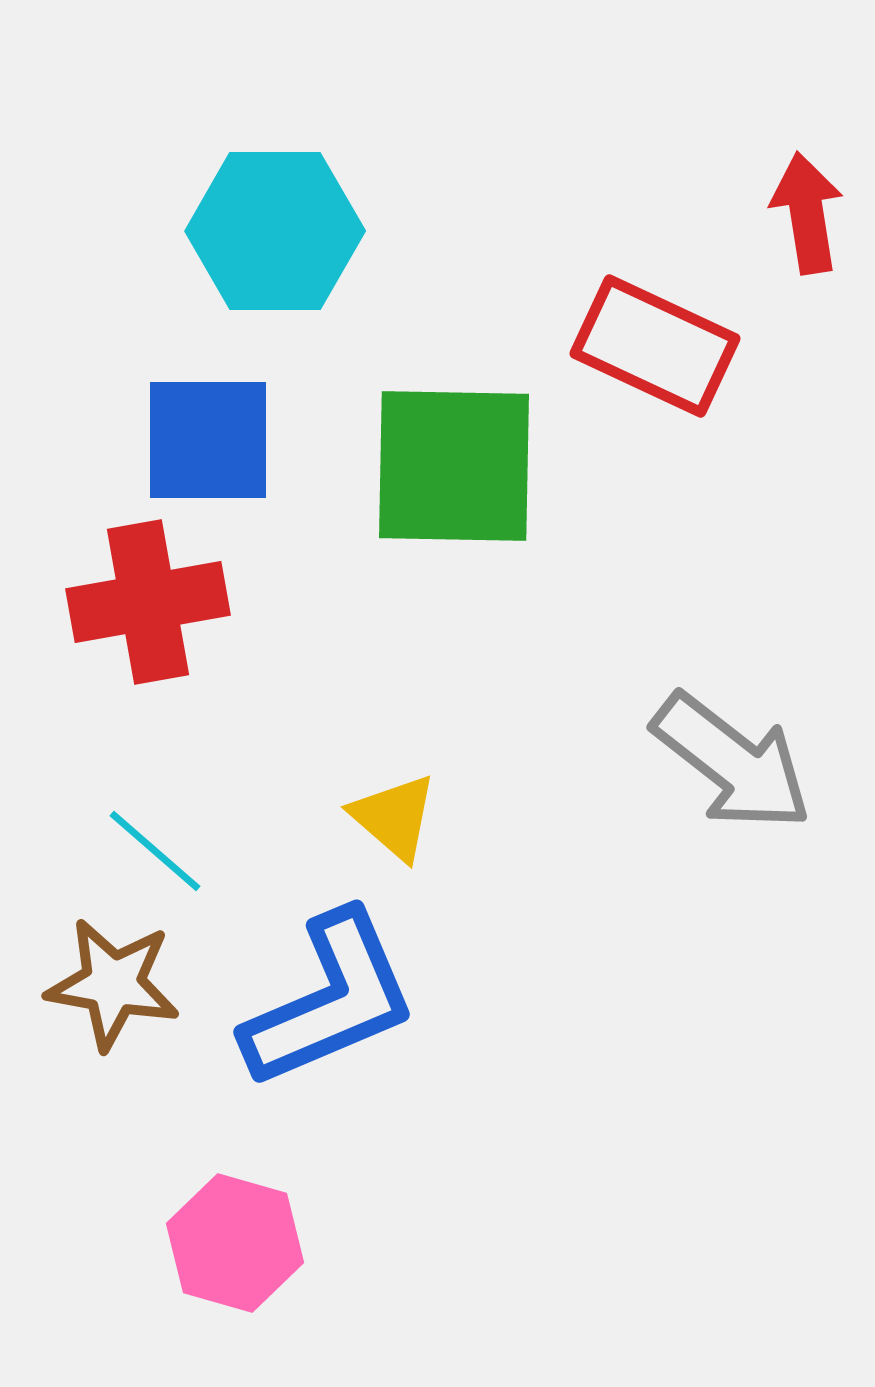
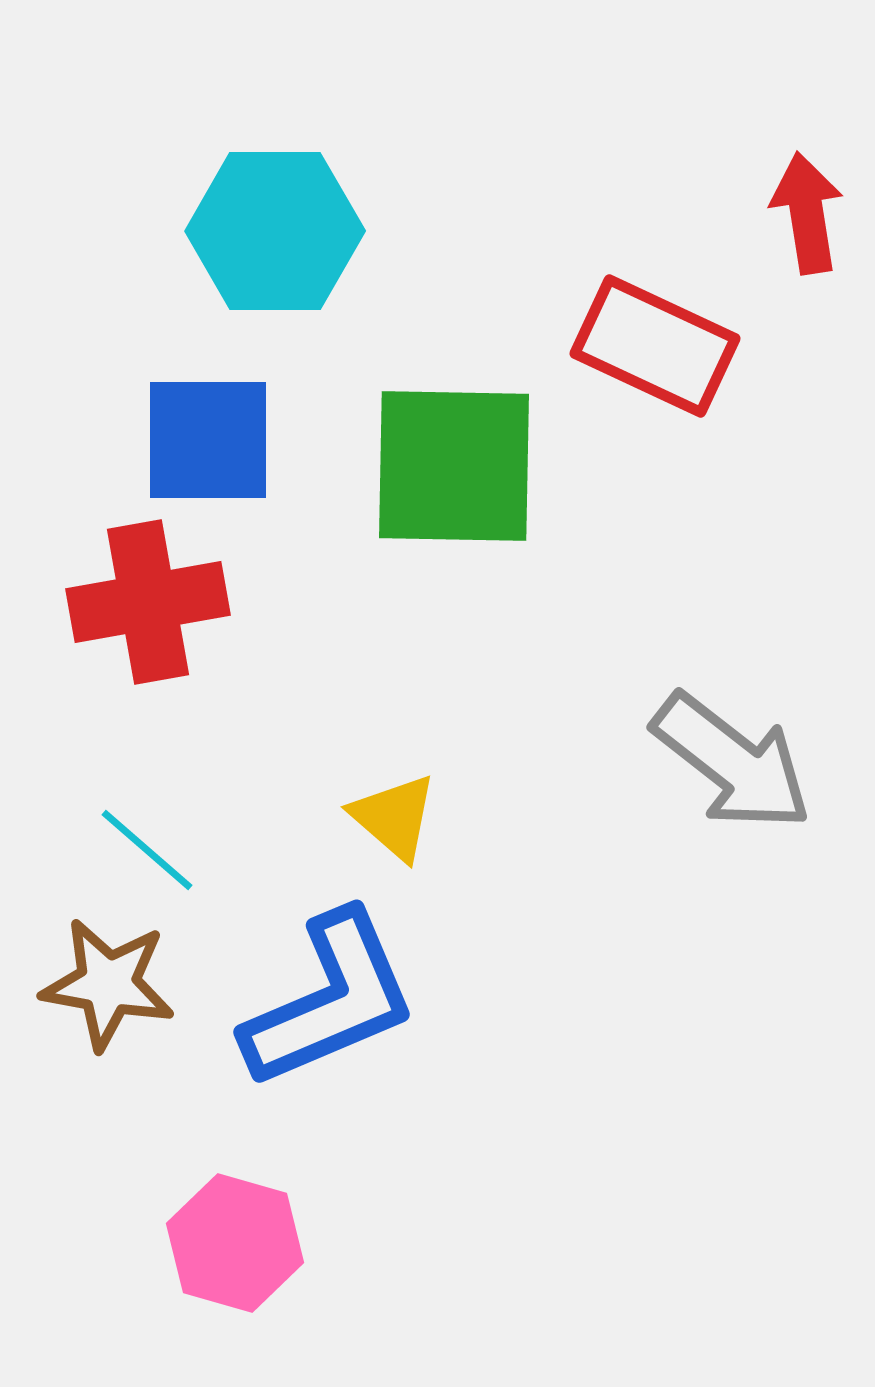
cyan line: moved 8 px left, 1 px up
brown star: moved 5 px left
